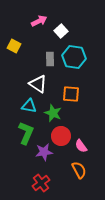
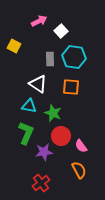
orange square: moved 7 px up
